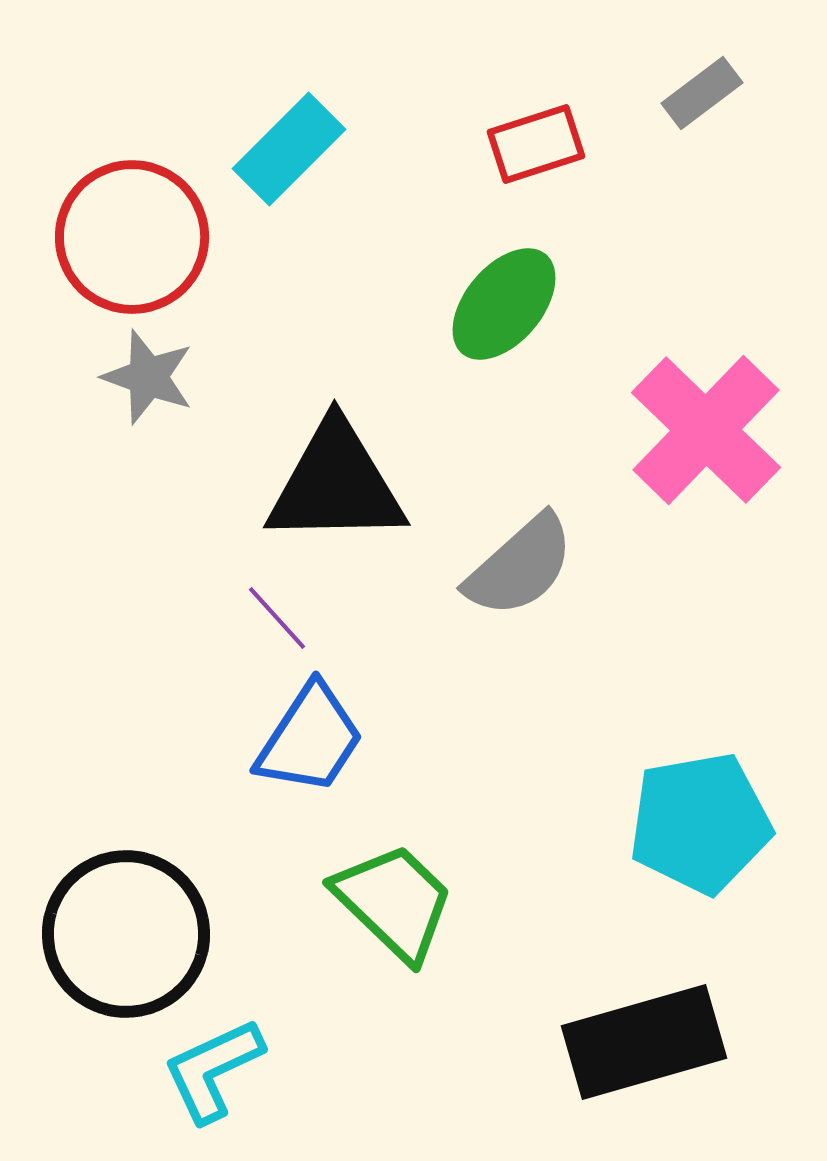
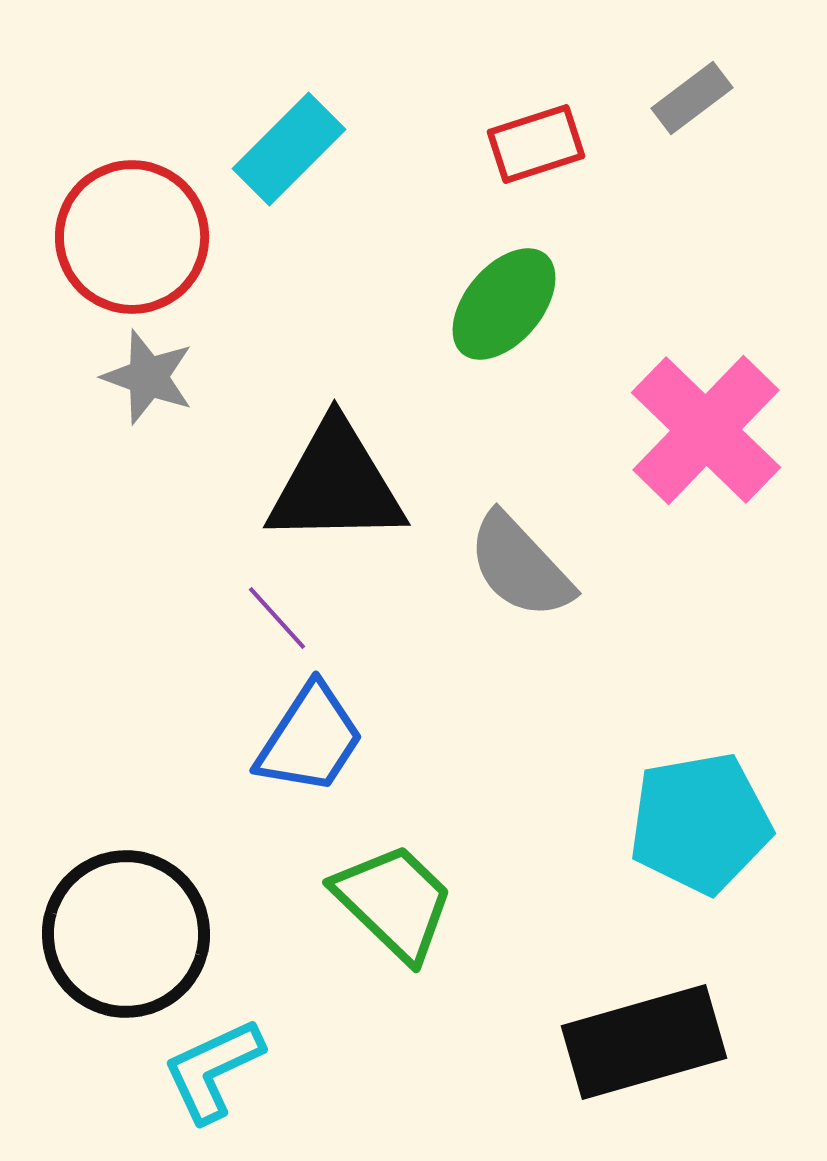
gray rectangle: moved 10 px left, 5 px down
gray semicircle: rotated 89 degrees clockwise
